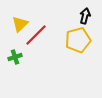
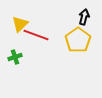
black arrow: moved 1 px left, 1 px down
red line: rotated 65 degrees clockwise
yellow pentagon: rotated 20 degrees counterclockwise
